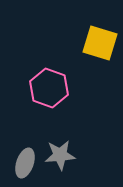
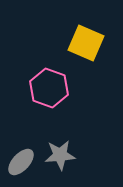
yellow square: moved 14 px left; rotated 6 degrees clockwise
gray ellipse: moved 4 px left, 1 px up; rotated 24 degrees clockwise
